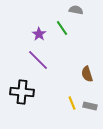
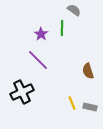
gray semicircle: moved 2 px left; rotated 24 degrees clockwise
green line: rotated 35 degrees clockwise
purple star: moved 2 px right
brown semicircle: moved 1 px right, 3 px up
black cross: rotated 30 degrees counterclockwise
gray rectangle: moved 1 px down
